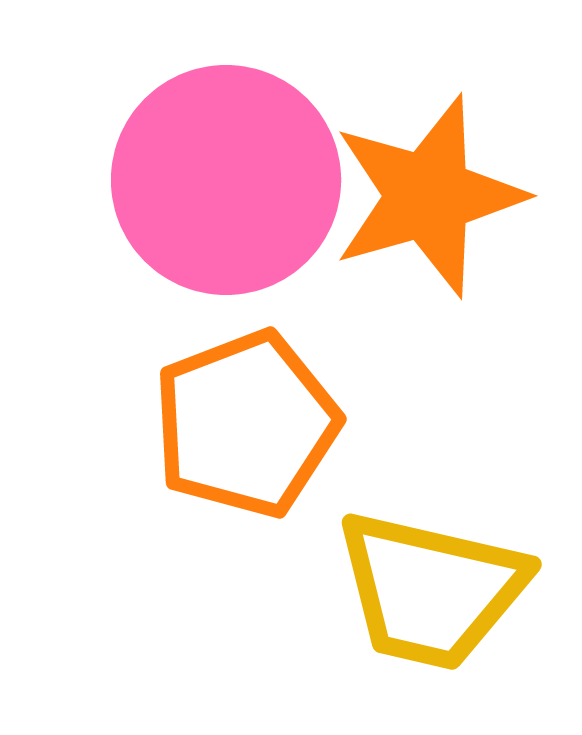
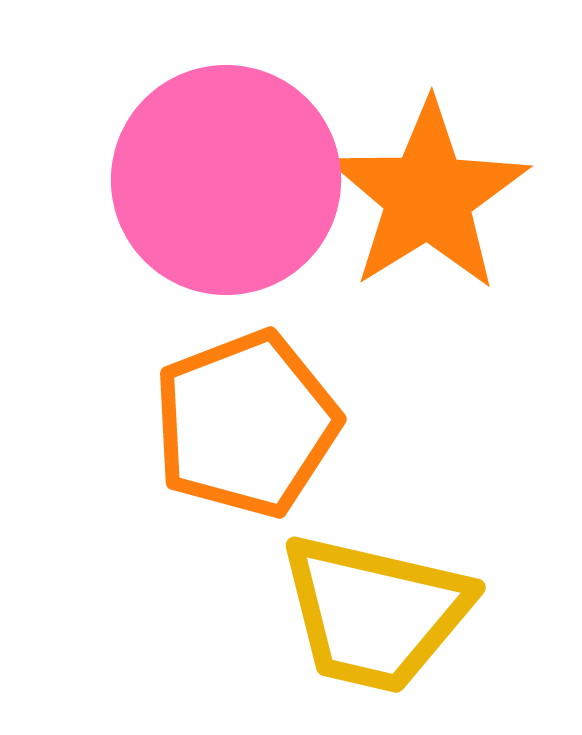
orange star: rotated 16 degrees counterclockwise
yellow trapezoid: moved 56 px left, 23 px down
